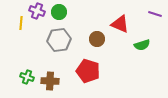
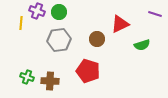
red triangle: rotated 48 degrees counterclockwise
